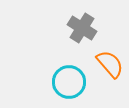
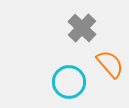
gray cross: rotated 12 degrees clockwise
